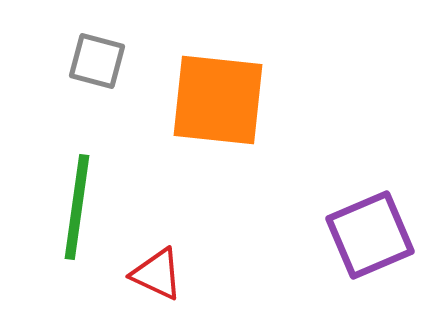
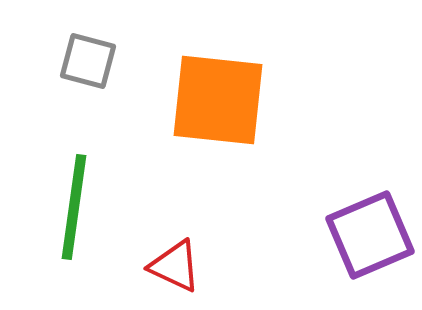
gray square: moved 9 px left
green line: moved 3 px left
red triangle: moved 18 px right, 8 px up
